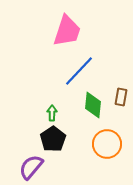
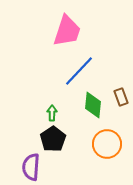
brown rectangle: rotated 30 degrees counterclockwise
purple semicircle: rotated 36 degrees counterclockwise
